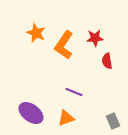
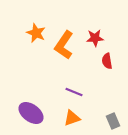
orange triangle: moved 6 px right
